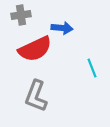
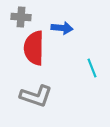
gray cross: moved 2 px down; rotated 12 degrees clockwise
red semicircle: moved 1 px left, 1 px up; rotated 116 degrees clockwise
gray L-shape: rotated 92 degrees counterclockwise
